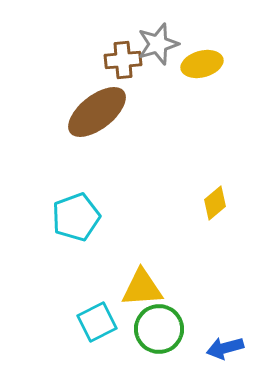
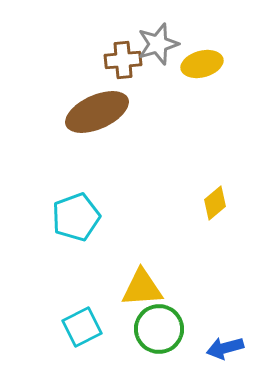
brown ellipse: rotated 14 degrees clockwise
cyan square: moved 15 px left, 5 px down
